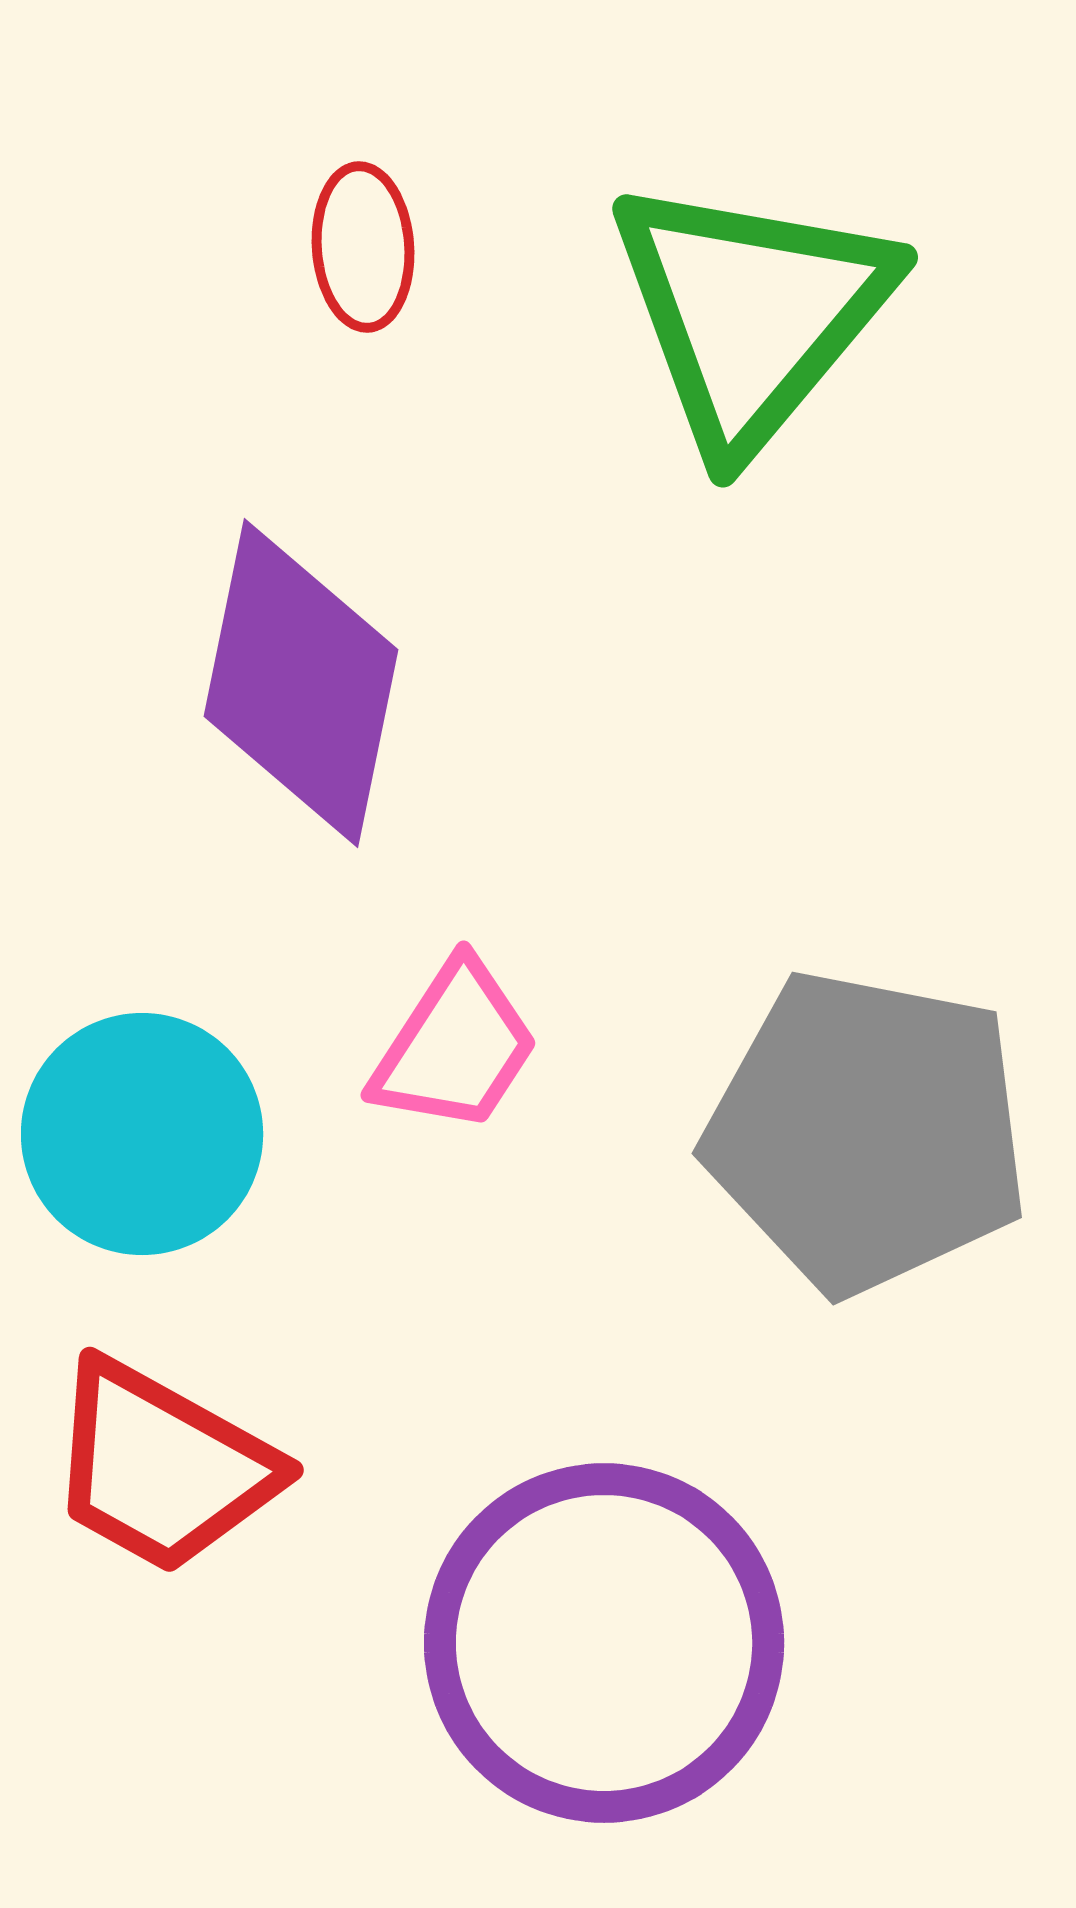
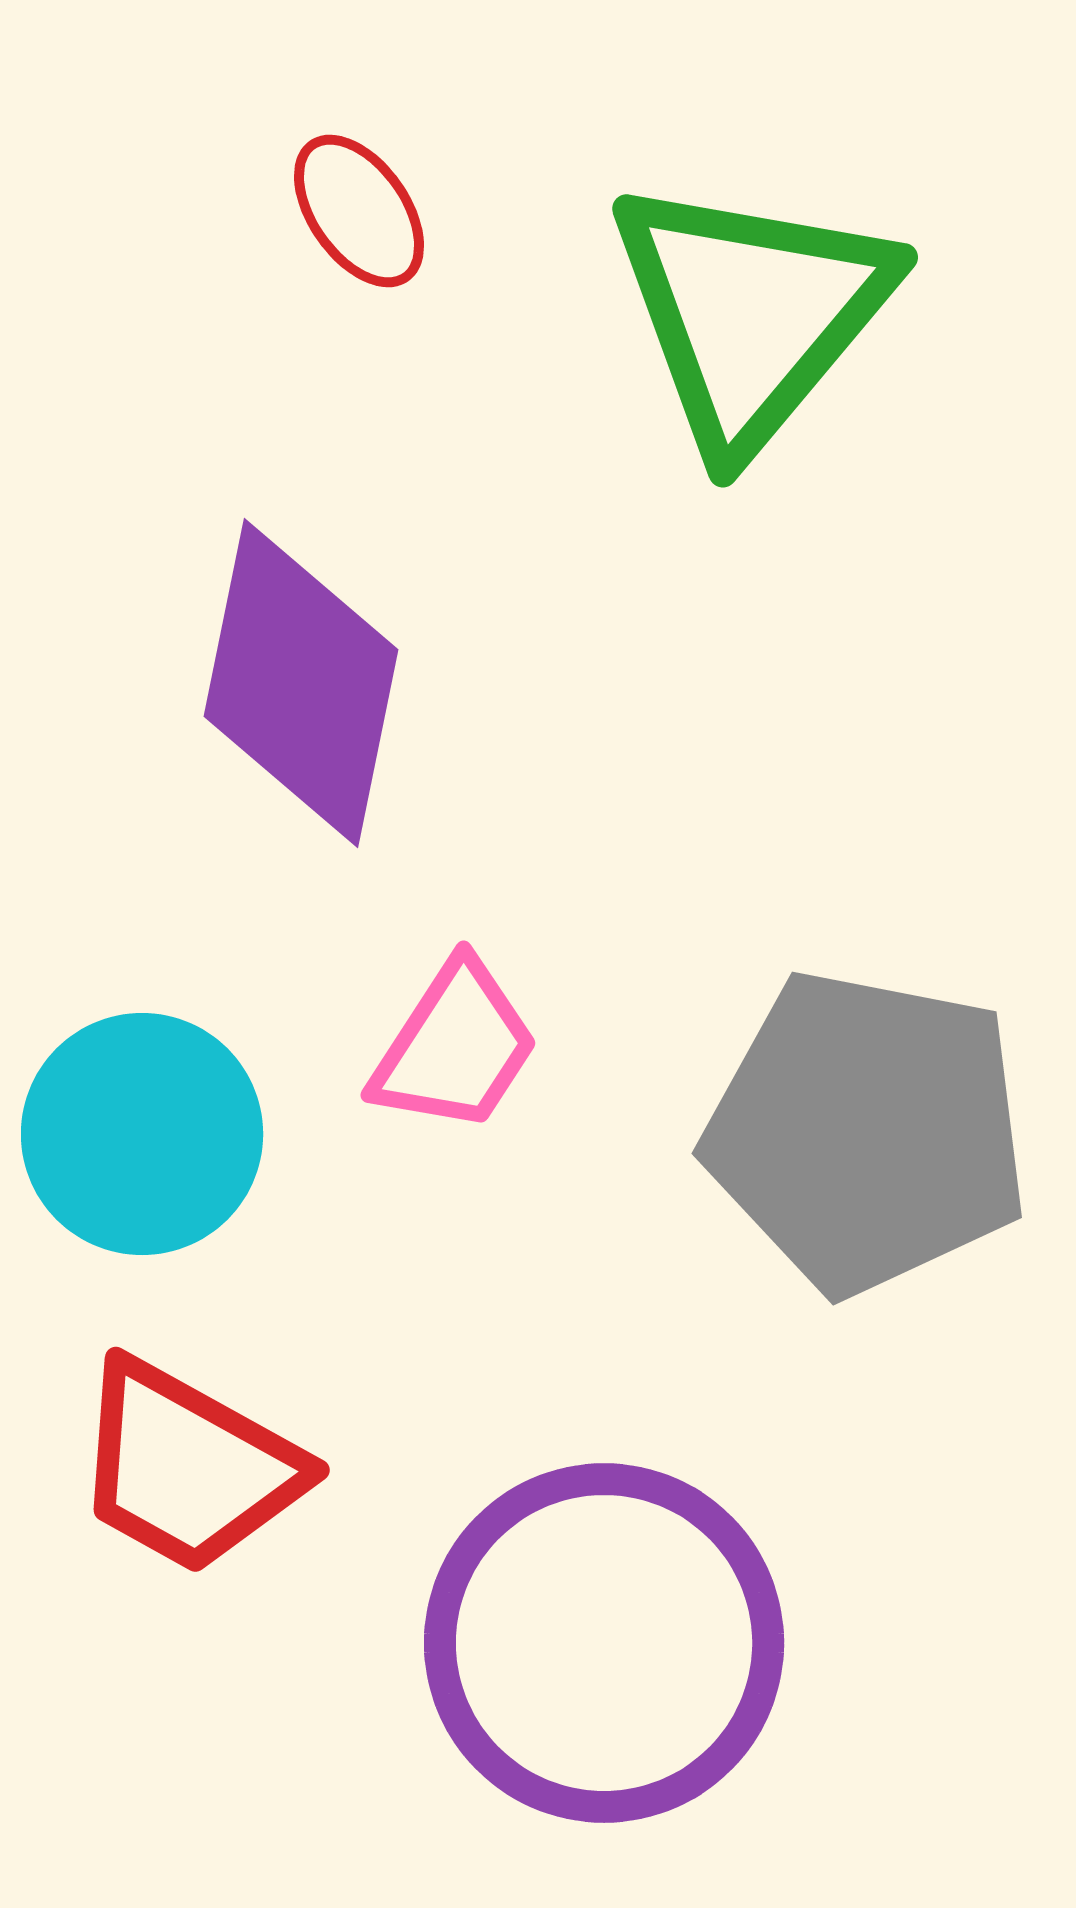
red ellipse: moved 4 px left, 36 px up; rotated 31 degrees counterclockwise
red trapezoid: moved 26 px right
